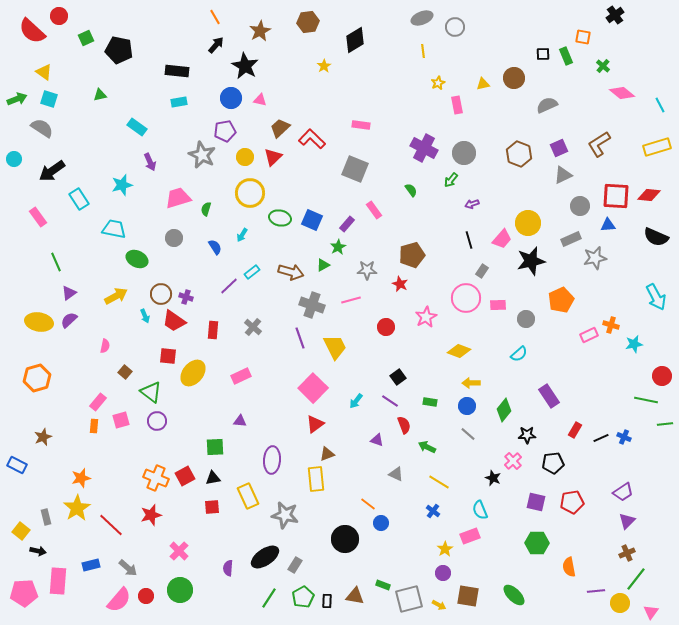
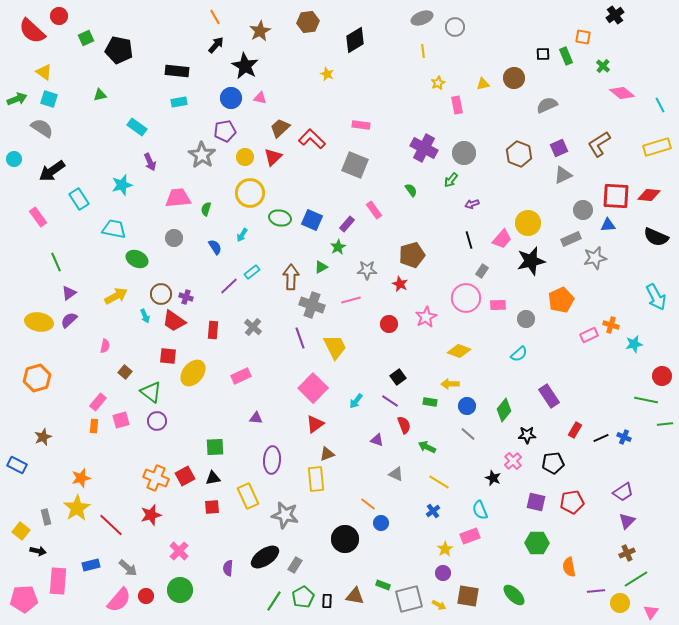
yellow star at (324, 66): moved 3 px right, 8 px down; rotated 16 degrees counterclockwise
pink triangle at (260, 100): moved 2 px up
gray star at (202, 155): rotated 8 degrees clockwise
gray square at (355, 169): moved 4 px up
pink trapezoid at (178, 198): rotated 12 degrees clockwise
gray circle at (580, 206): moved 3 px right, 4 px down
green triangle at (323, 265): moved 2 px left, 2 px down
brown arrow at (291, 272): moved 5 px down; rotated 105 degrees counterclockwise
red circle at (386, 327): moved 3 px right, 3 px up
yellow arrow at (471, 383): moved 21 px left, 1 px down
purple triangle at (240, 421): moved 16 px right, 3 px up
blue cross at (433, 511): rotated 16 degrees clockwise
green line at (636, 579): rotated 20 degrees clockwise
pink pentagon at (24, 593): moved 6 px down
green line at (269, 598): moved 5 px right, 3 px down
